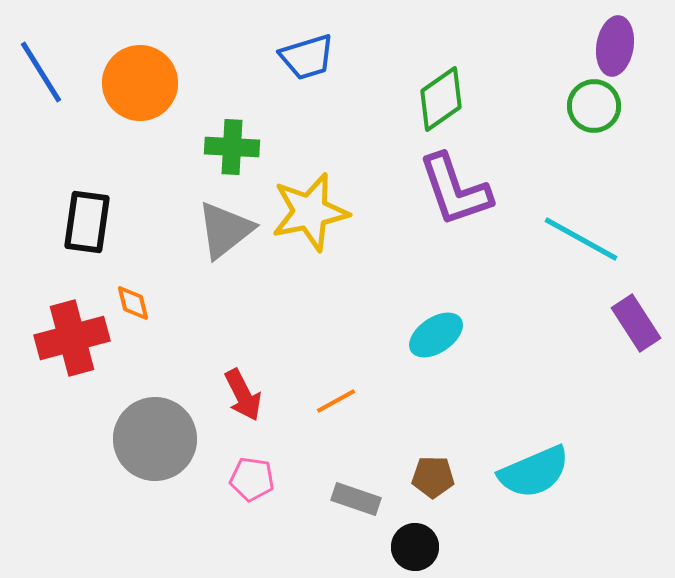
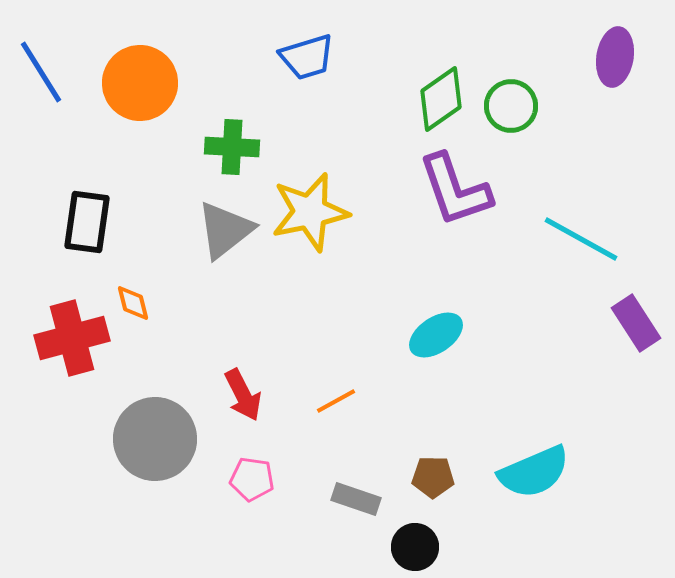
purple ellipse: moved 11 px down
green circle: moved 83 px left
